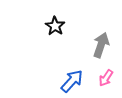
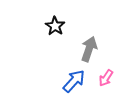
gray arrow: moved 12 px left, 4 px down
blue arrow: moved 2 px right
